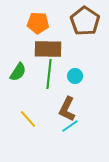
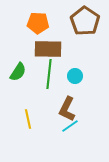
yellow line: rotated 30 degrees clockwise
